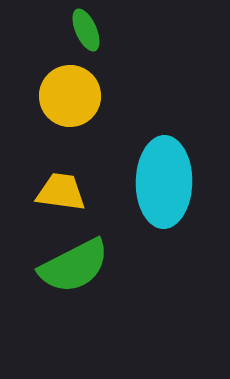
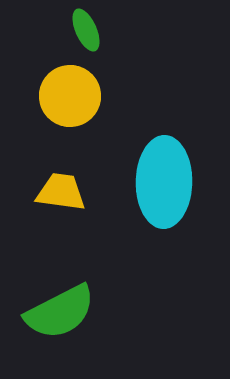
green semicircle: moved 14 px left, 46 px down
